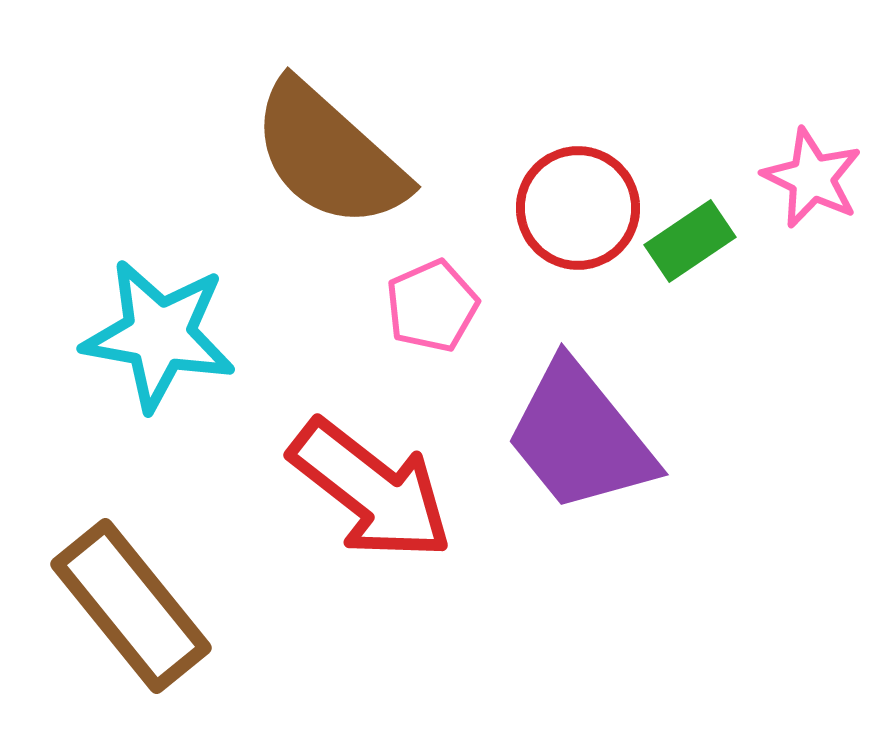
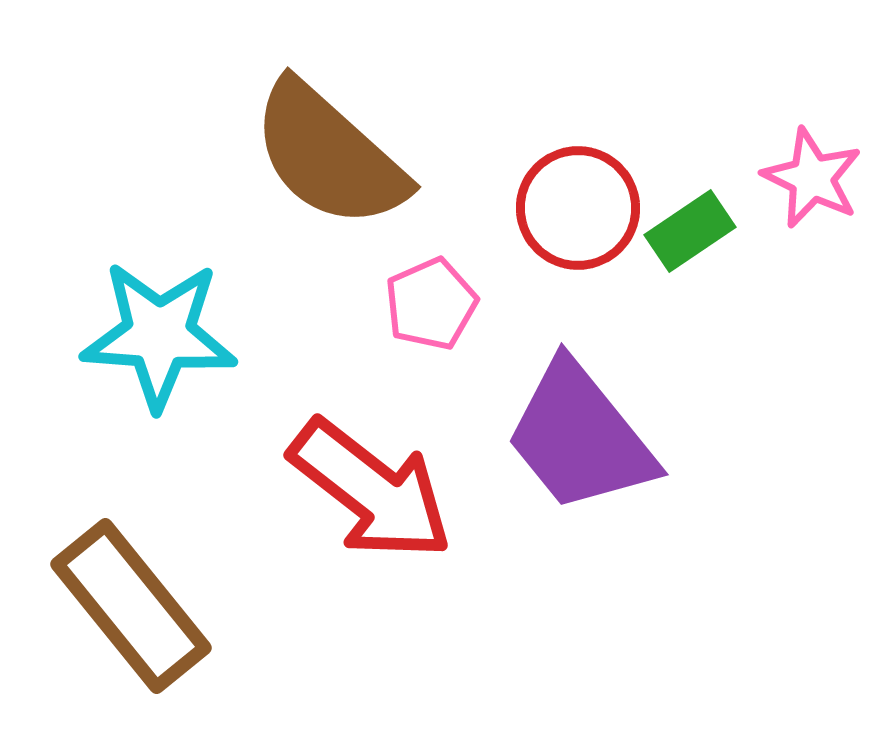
green rectangle: moved 10 px up
pink pentagon: moved 1 px left, 2 px up
cyan star: rotated 6 degrees counterclockwise
